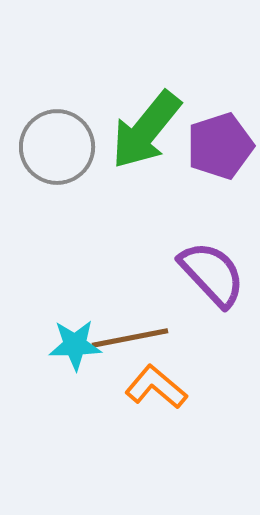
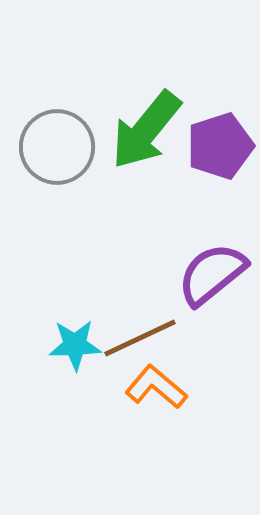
purple semicircle: rotated 86 degrees counterclockwise
brown line: moved 10 px right; rotated 14 degrees counterclockwise
